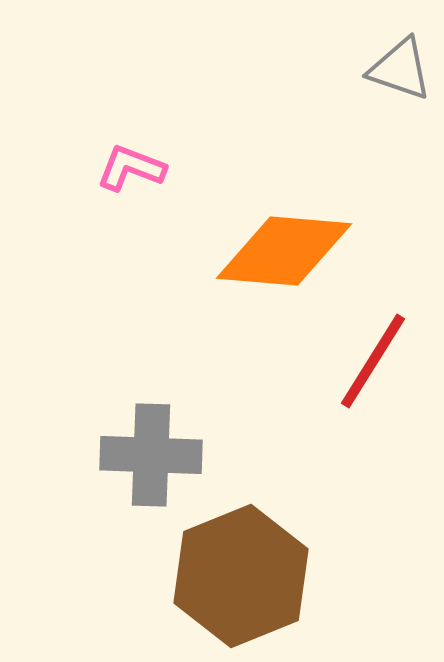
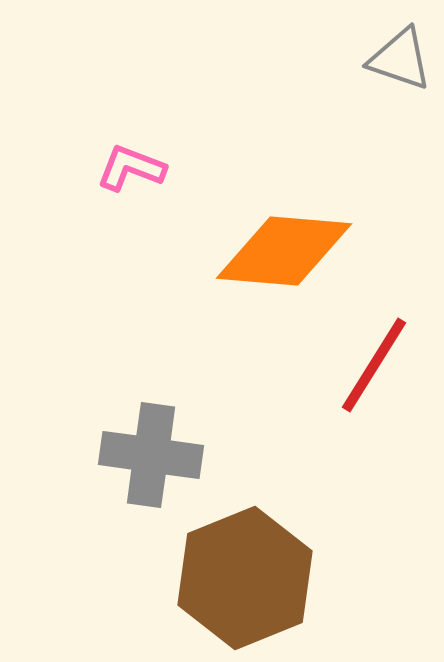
gray triangle: moved 10 px up
red line: moved 1 px right, 4 px down
gray cross: rotated 6 degrees clockwise
brown hexagon: moved 4 px right, 2 px down
